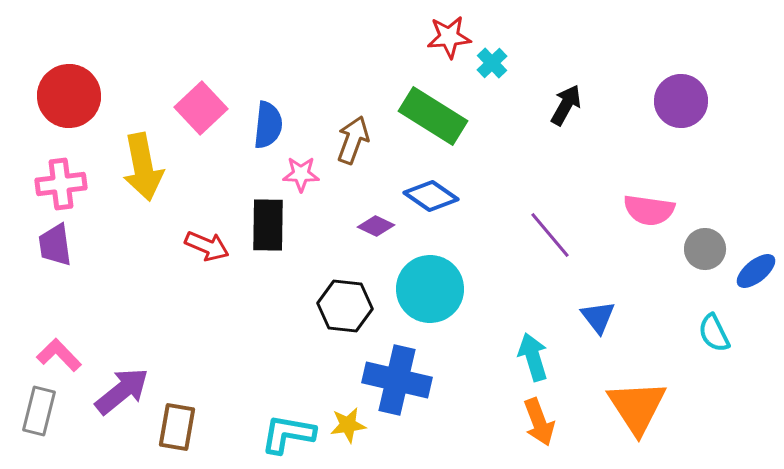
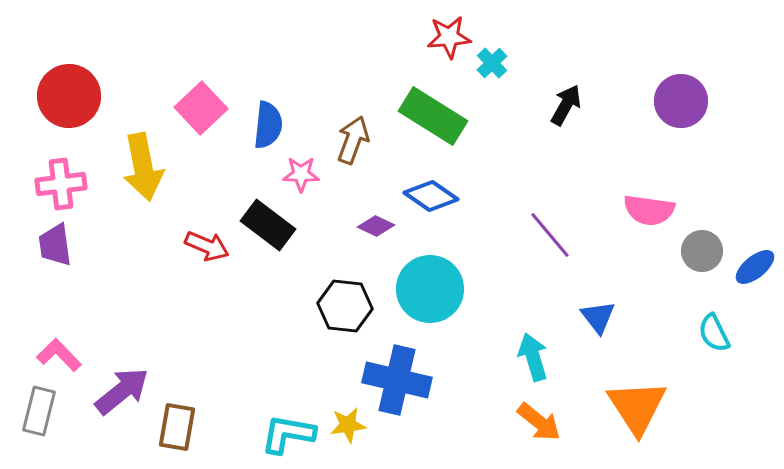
black rectangle: rotated 54 degrees counterclockwise
gray circle: moved 3 px left, 2 px down
blue ellipse: moved 1 px left, 4 px up
orange arrow: rotated 30 degrees counterclockwise
